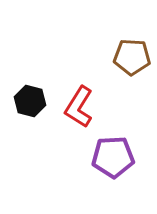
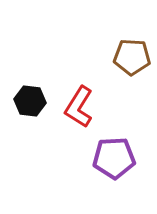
black hexagon: rotated 8 degrees counterclockwise
purple pentagon: moved 1 px right, 1 px down
